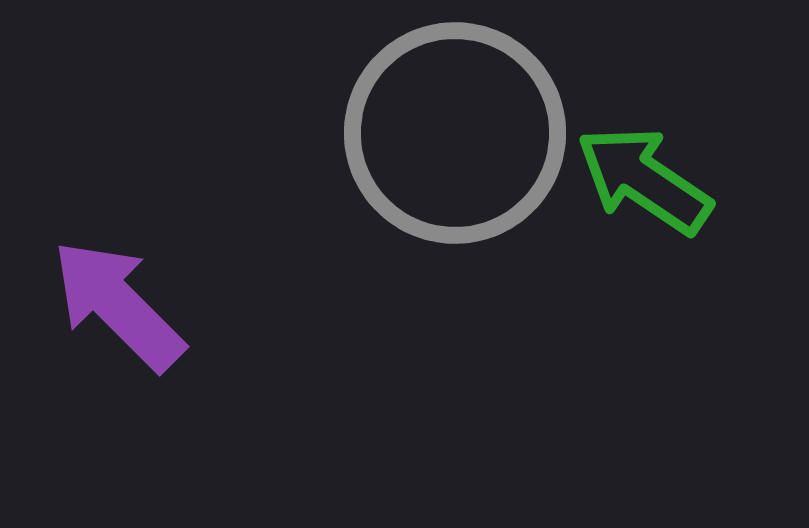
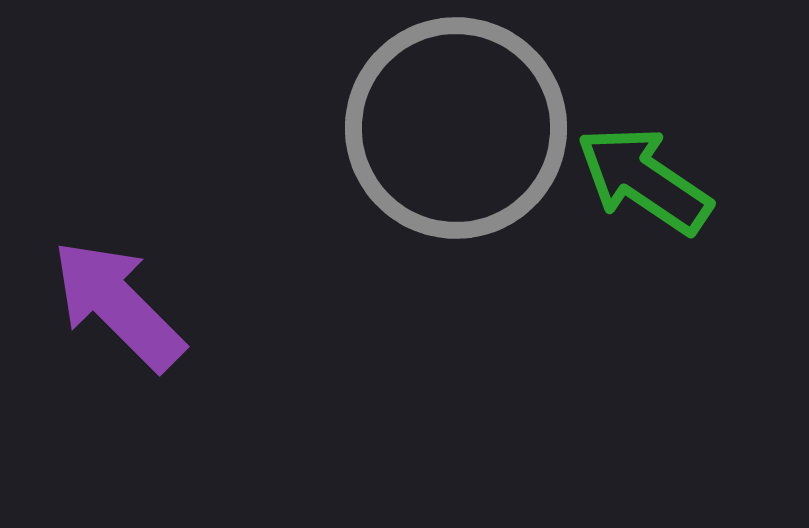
gray circle: moved 1 px right, 5 px up
